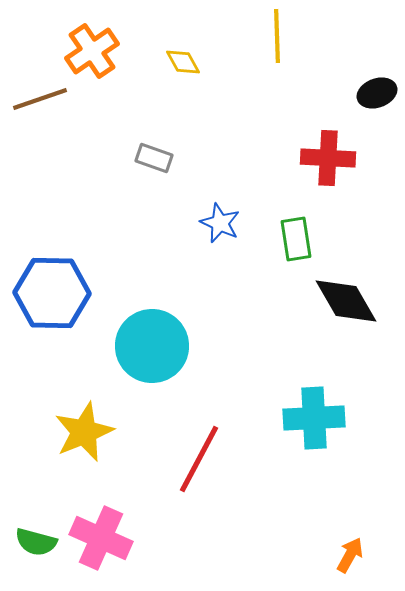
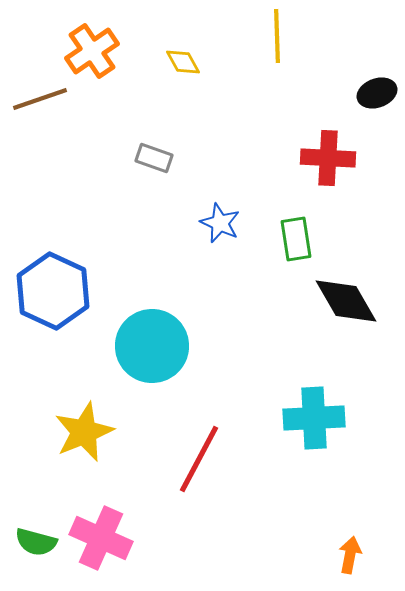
blue hexagon: moved 1 px right, 2 px up; rotated 24 degrees clockwise
orange arrow: rotated 18 degrees counterclockwise
